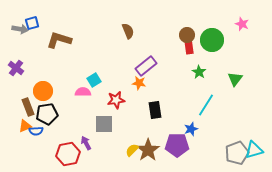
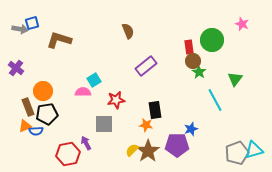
brown circle: moved 6 px right, 26 px down
orange star: moved 7 px right, 42 px down
cyan line: moved 9 px right, 5 px up; rotated 60 degrees counterclockwise
brown star: moved 1 px down
